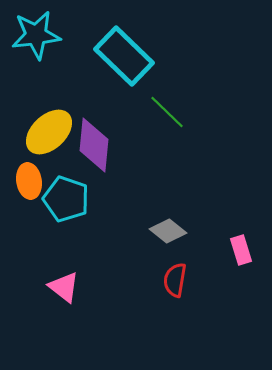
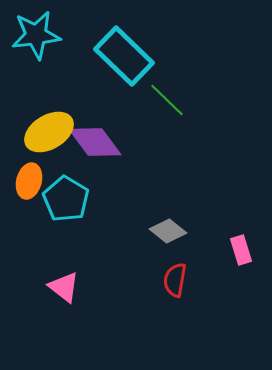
green line: moved 12 px up
yellow ellipse: rotated 12 degrees clockwise
purple diamond: moved 1 px right, 3 px up; rotated 42 degrees counterclockwise
orange ellipse: rotated 24 degrees clockwise
cyan pentagon: rotated 12 degrees clockwise
